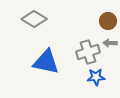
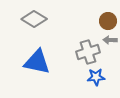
gray arrow: moved 3 px up
blue triangle: moved 9 px left
